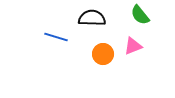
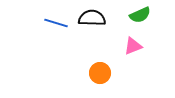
green semicircle: rotated 75 degrees counterclockwise
blue line: moved 14 px up
orange circle: moved 3 px left, 19 px down
